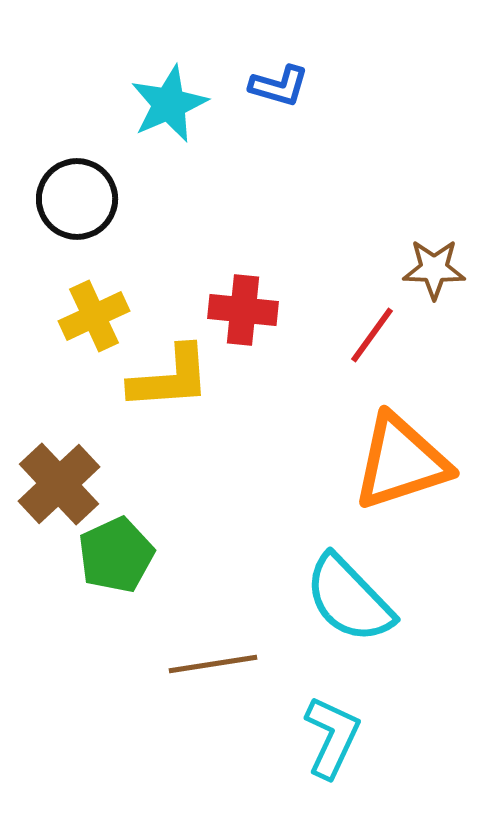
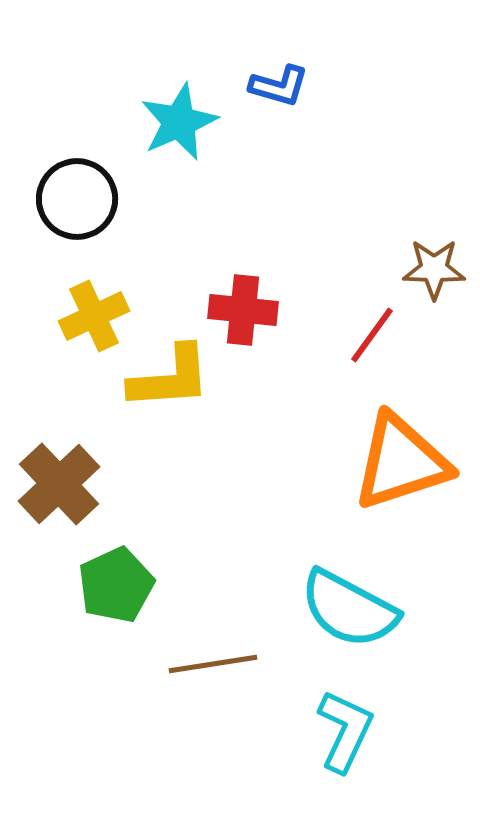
cyan star: moved 10 px right, 18 px down
green pentagon: moved 30 px down
cyan semicircle: moved 10 px down; rotated 18 degrees counterclockwise
cyan L-shape: moved 13 px right, 6 px up
